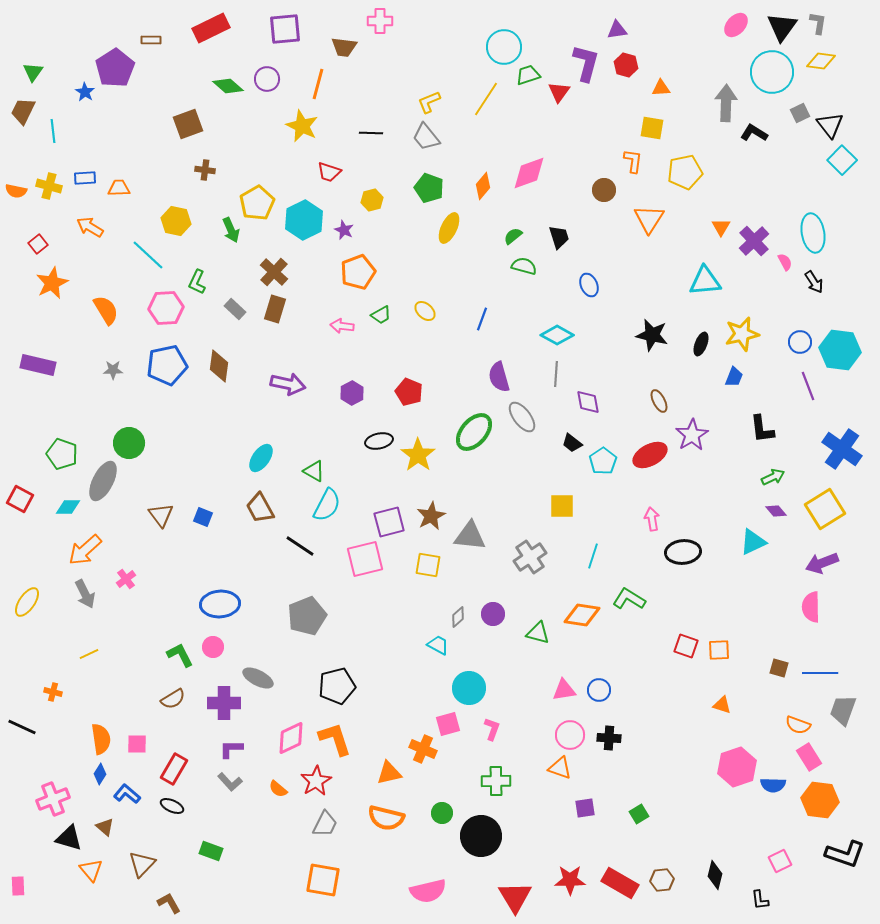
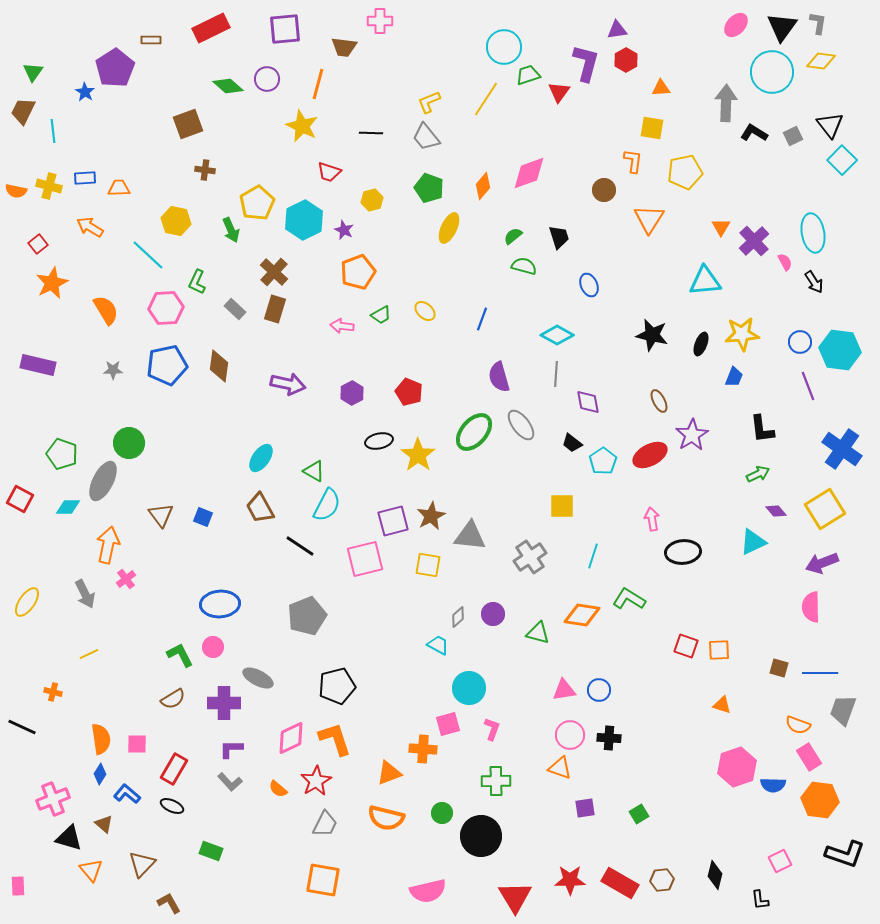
red hexagon at (626, 65): moved 5 px up; rotated 15 degrees clockwise
gray square at (800, 113): moved 7 px left, 23 px down
yellow star at (742, 334): rotated 8 degrees clockwise
gray ellipse at (522, 417): moved 1 px left, 8 px down
green arrow at (773, 477): moved 15 px left, 3 px up
purple square at (389, 522): moved 4 px right, 1 px up
orange arrow at (85, 550): moved 23 px right, 5 px up; rotated 144 degrees clockwise
orange cross at (423, 749): rotated 20 degrees counterclockwise
orange triangle at (389, 773): rotated 8 degrees counterclockwise
brown triangle at (105, 827): moved 1 px left, 3 px up
